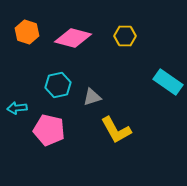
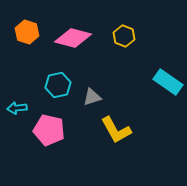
yellow hexagon: moved 1 px left; rotated 20 degrees clockwise
